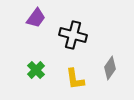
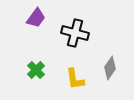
black cross: moved 2 px right, 2 px up
